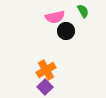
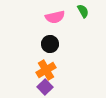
black circle: moved 16 px left, 13 px down
